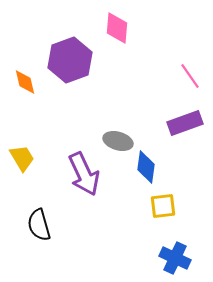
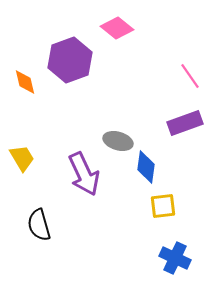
pink diamond: rotated 56 degrees counterclockwise
